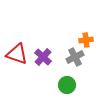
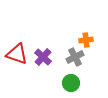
green circle: moved 4 px right, 2 px up
